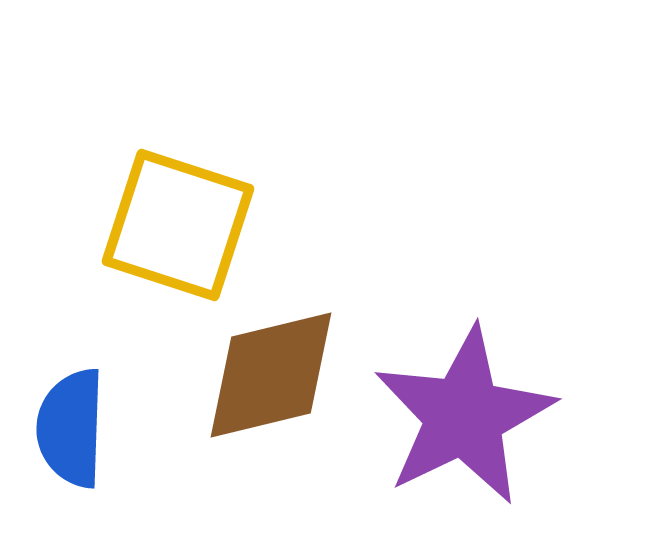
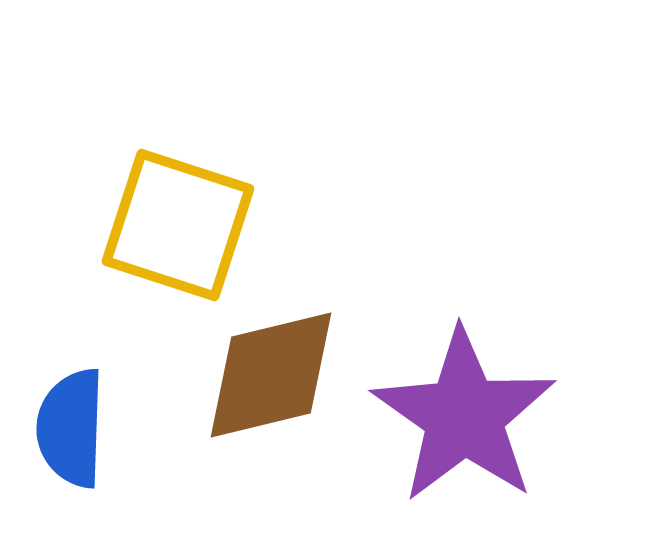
purple star: rotated 11 degrees counterclockwise
